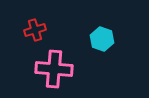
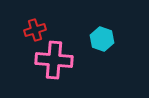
pink cross: moved 9 px up
